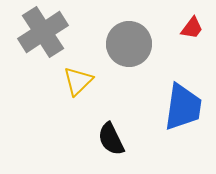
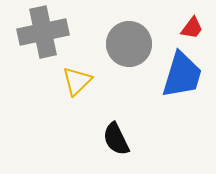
gray cross: rotated 21 degrees clockwise
yellow triangle: moved 1 px left
blue trapezoid: moved 1 px left, 32 px up; rotated 9 degrees clockwise
black semicircle: moved 5 px right
